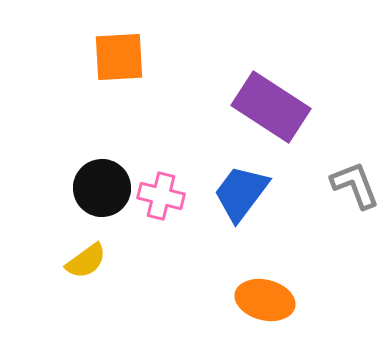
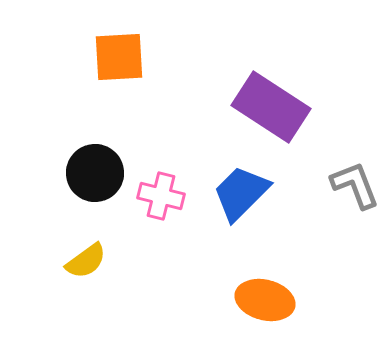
black circle: moved 7 px left, 15 px up
blue trapezoid: rotated 8 degrees clockwise
